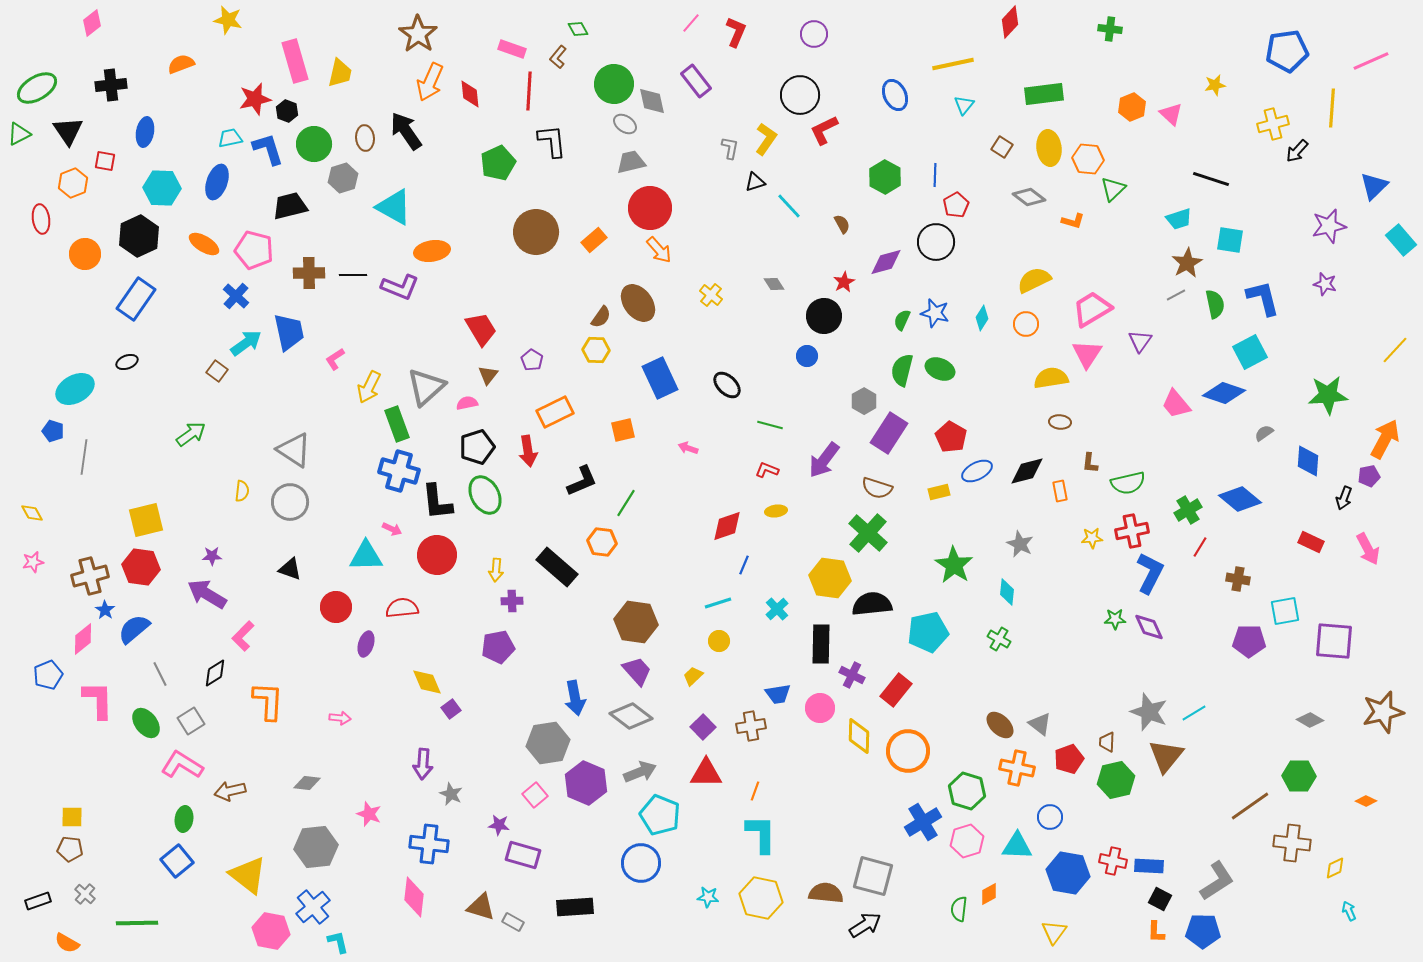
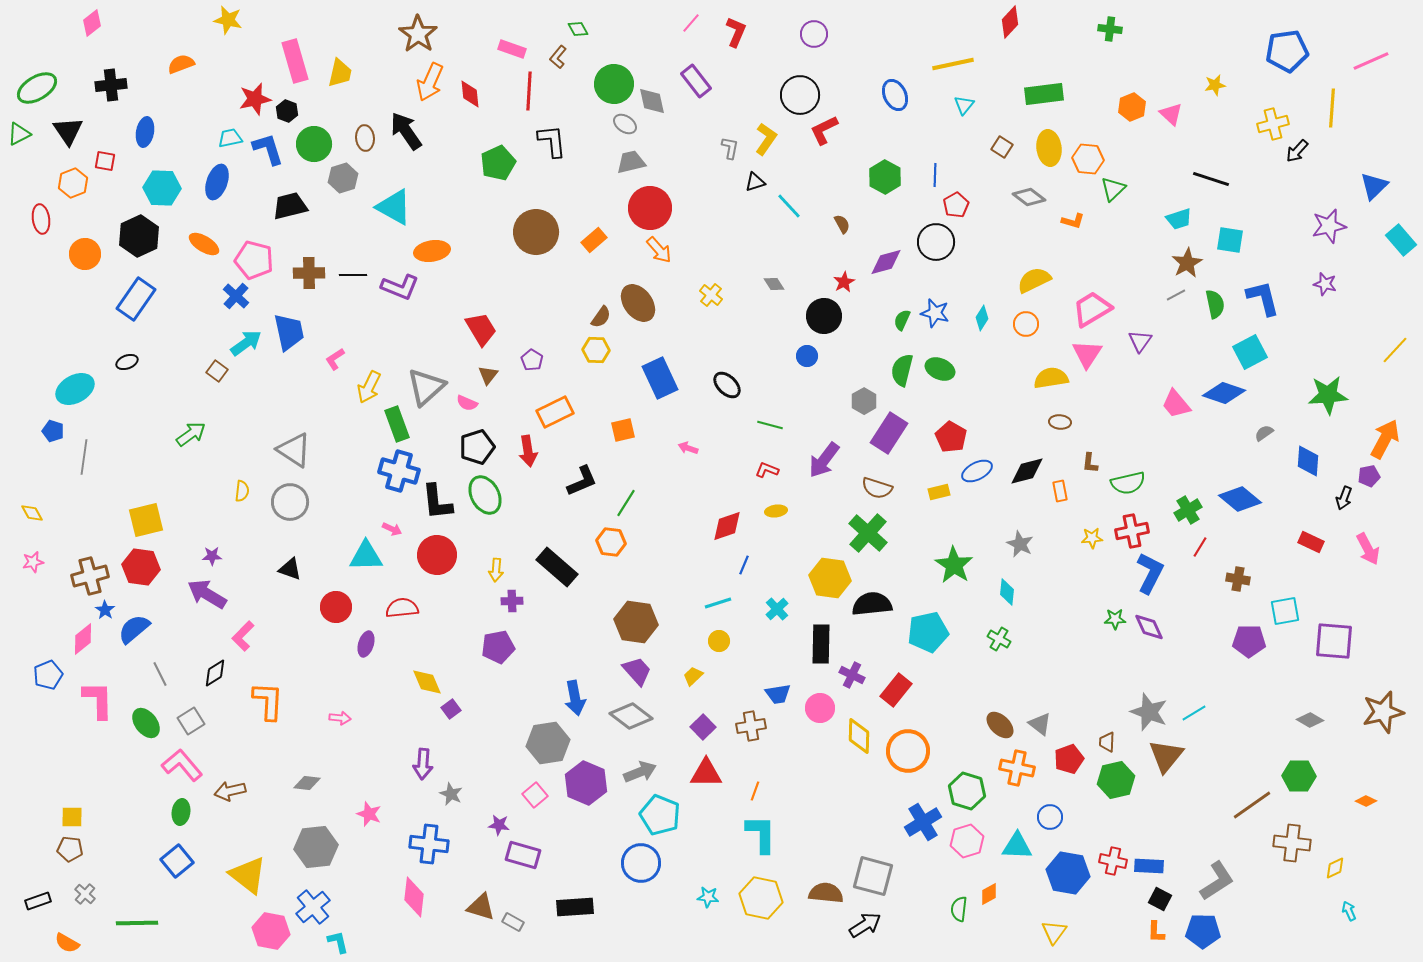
pink pentagon at (254, 250): moved 10 px down
pink semicircle at (467, 403): rotated 145 degrees counterclockwise
orange hexagon at (602, 542): moved 9 px right
pink L-shape at (182, 765): rotated 18 degrees clockwise
brown line at (1250, 806): moved 2 px right, 1 px up
green ellipse at (184, 819): moved 3 px left, 7 px up
